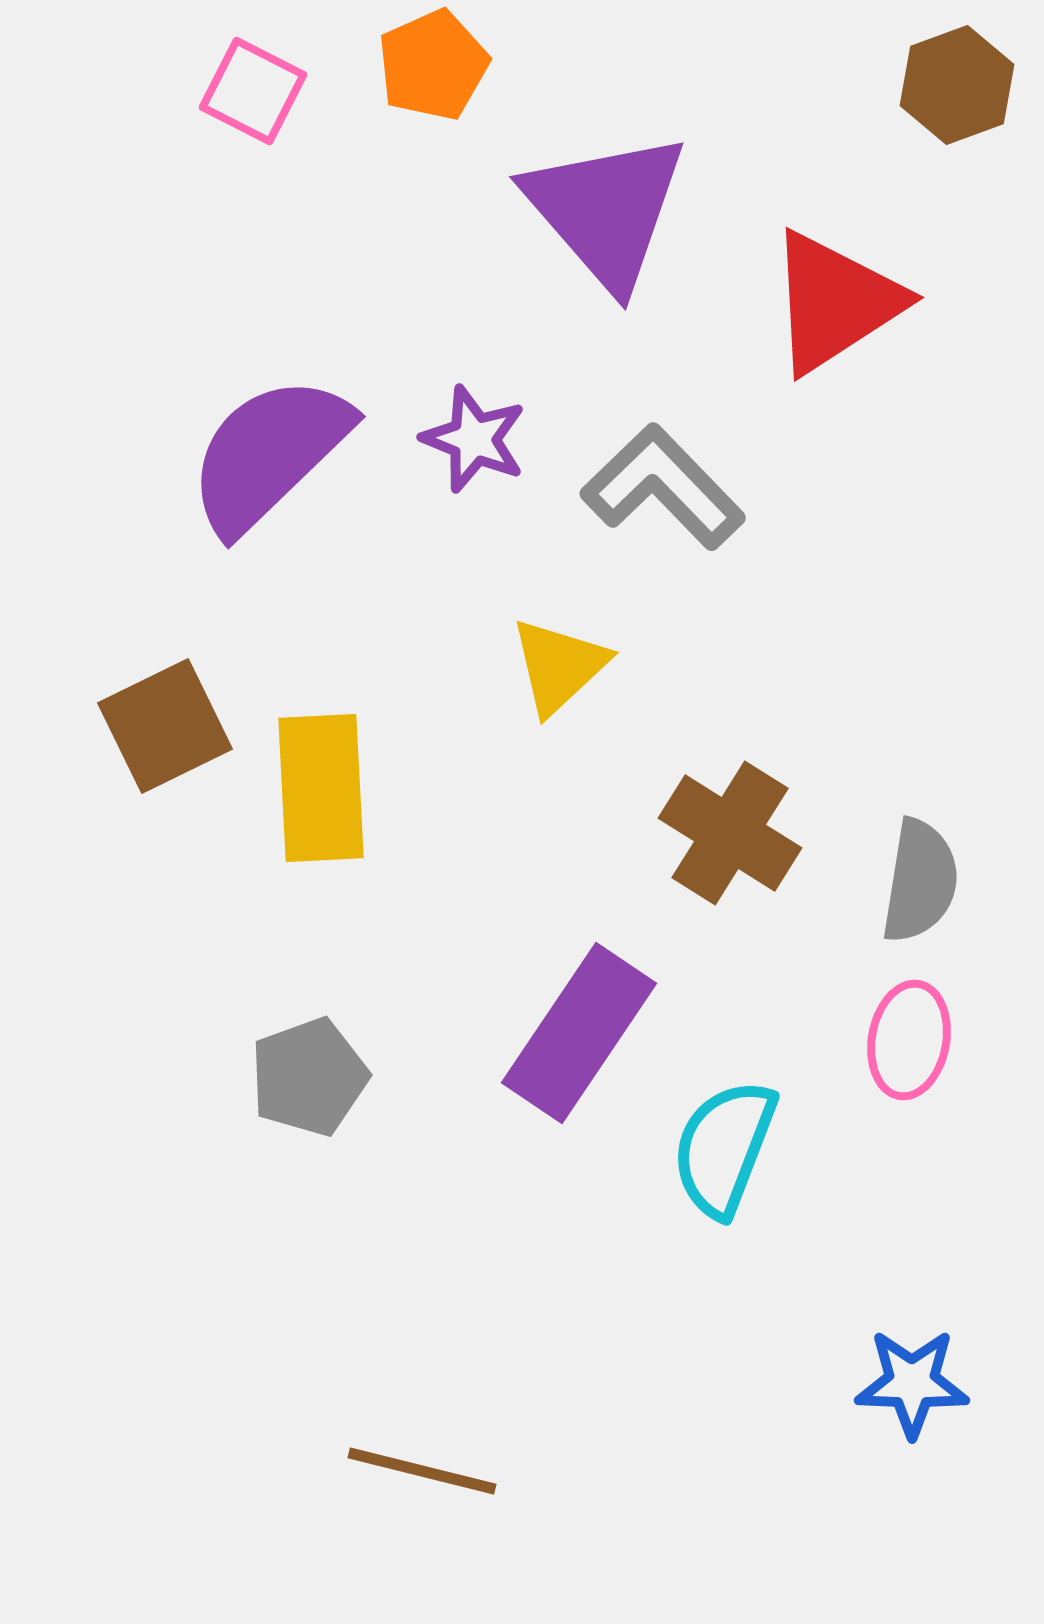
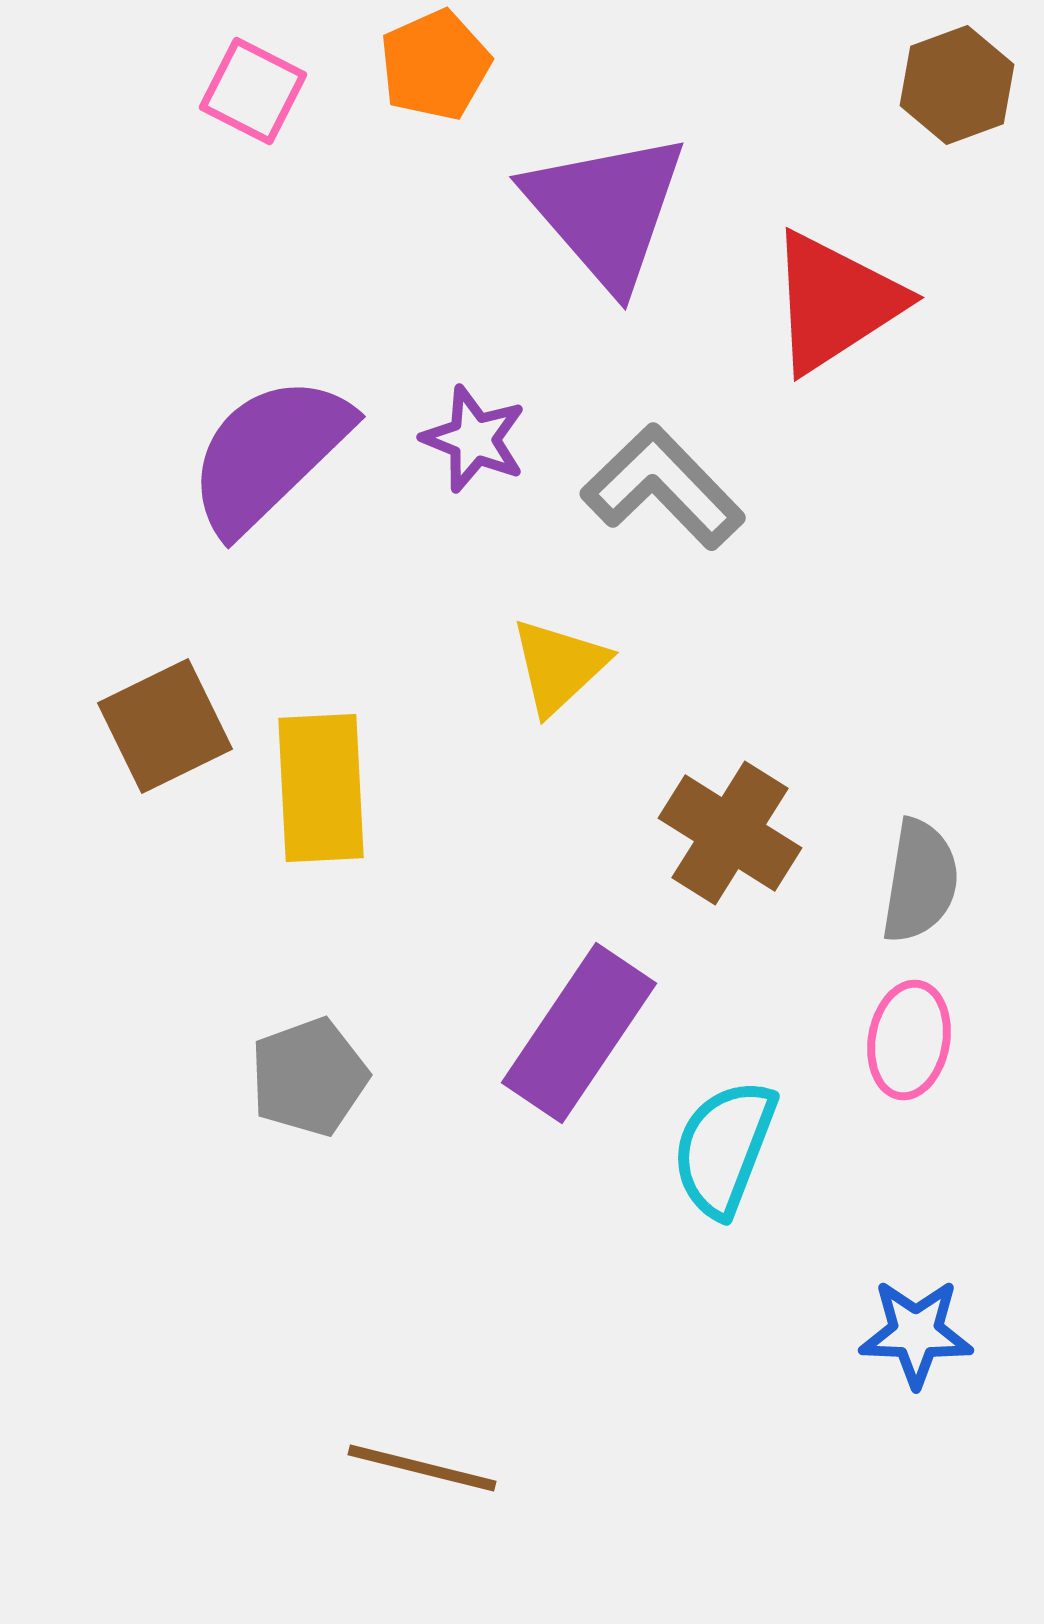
orange pentagon: moved 2 px right
blue star: moved 4 px right, 50 px up
brown line: moved 3 px up
